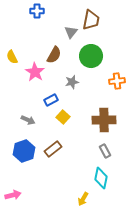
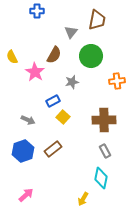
brown trapezoid: moved 6 px right
blue rectangle: moved 2 px right, 1 px down
blue hexagon: moved 1 px left
pink arrow: moved 13 px right; rotated 28 degrees counterclockwise
